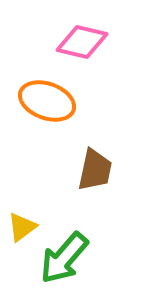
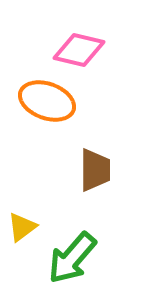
pink diamond: moved 3 px left, 8 px down
brown trapezoid: rotated 12 degrees counterclockwise
green arrow: moved 8 px right
